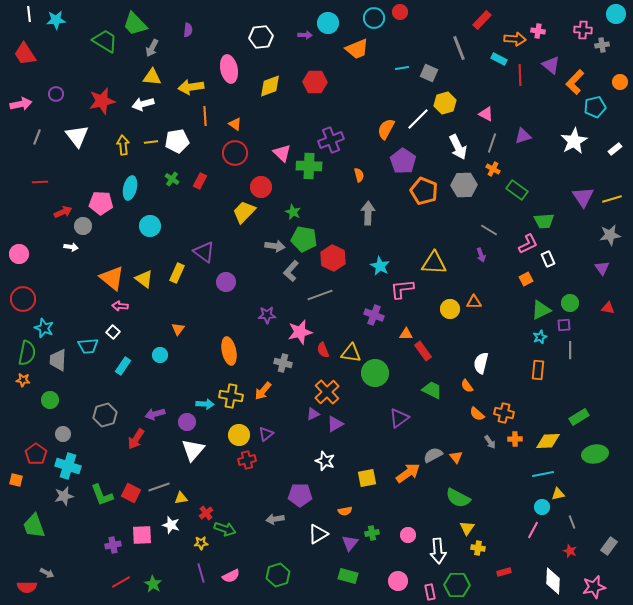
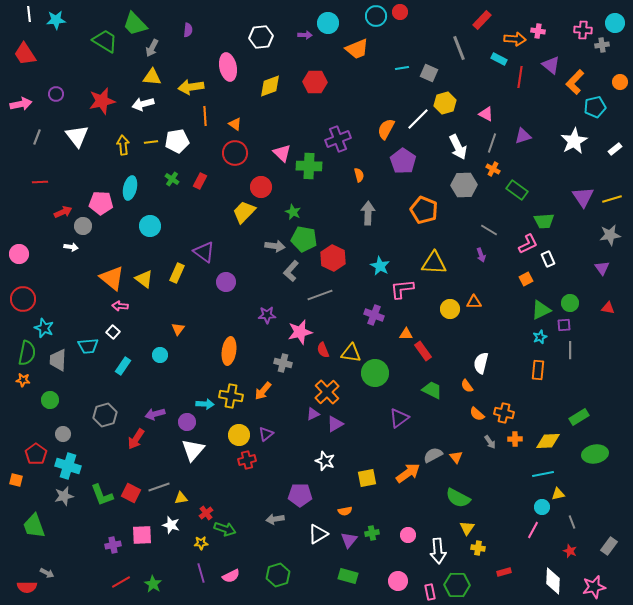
cyan circle at (616, 14): moved 1 px left, 9 px down
cyan circle at (374, 18): moved 2 px right, 2 px up
pink ellipse at (229, 69): moved 1 px left, 2 px up
red line at (520, 75): moved 2 px down; rotated 10 degrees clockwise
purple cross at (331, 140): moved 7 px right, 1 px up
orange pentagon at (424, 191): moved 19 px down
orange ellipse at (229, 351): rotated 20 degrees clockwise
purple triangle at (350, 543): moved 1 px left, 3 px up
